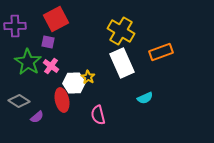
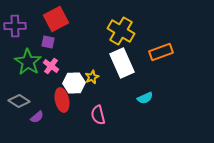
yellow star: moved 4 px right; rotated 16 degrees clockwise
